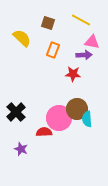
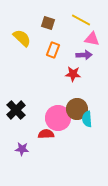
pink triangle: moved 3 px up
black cross: moved 2 px up
pink circle: moved 1 px left
red semicircle: moved 2 px right, 2 px down
purple star: moved 1 px right; rotated 16 degrees counterclockwise
